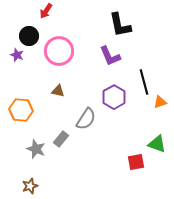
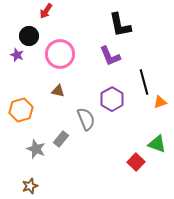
pink circle: moved 1 px right, 3 px down
purple hexagon: moved 2 px left, 2 px down
orange hexagon: rotated 20 degrees counterclockwise
gray semicircle: rotated 55 degrees counterclockwise
red square: rotated 36 degrees counterclockwise
